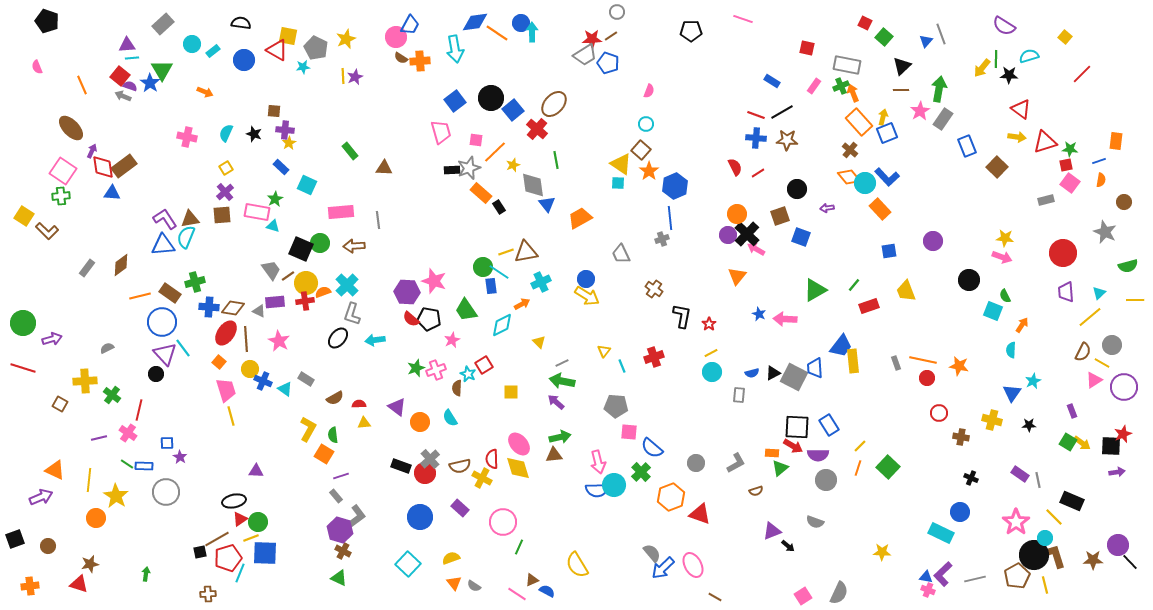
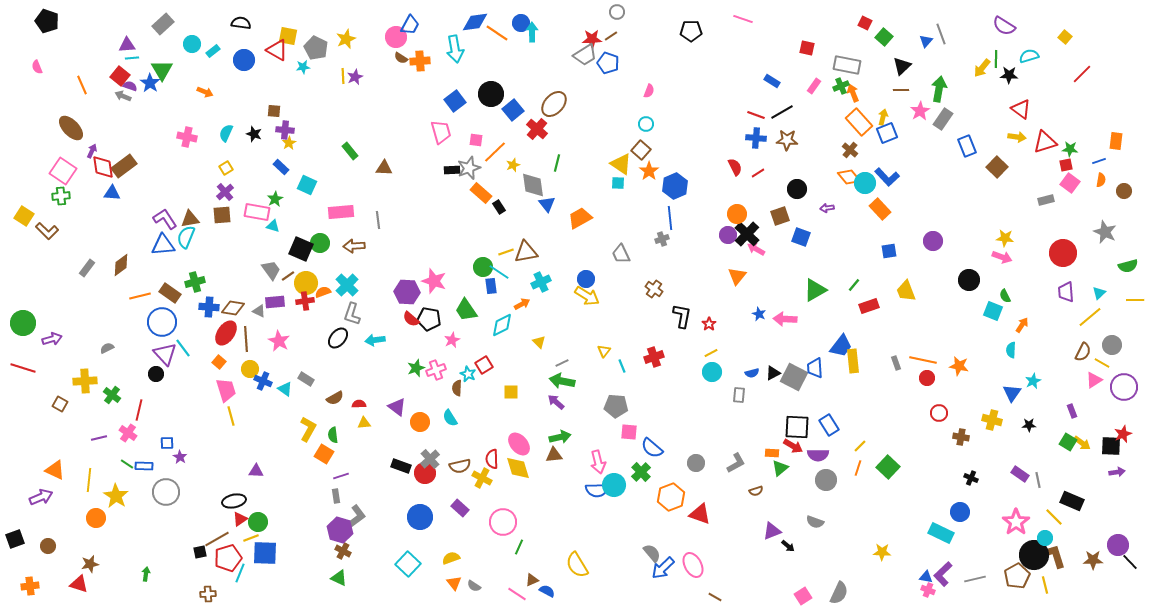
black circle at (491, 98): moved 4 px up
green line at (556, 160): moved 1 px right, 3 px down; rotated 24 degrees clockwise
brown circle at (1124, 202): moved 11 px up
gray rectangle at (336, 496): rotated 32 degrees clockwise
